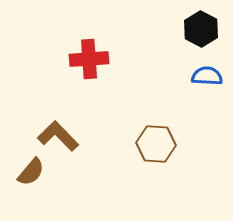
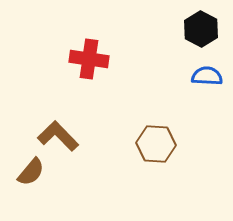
red cross: rotated 12 degrees clockwise
